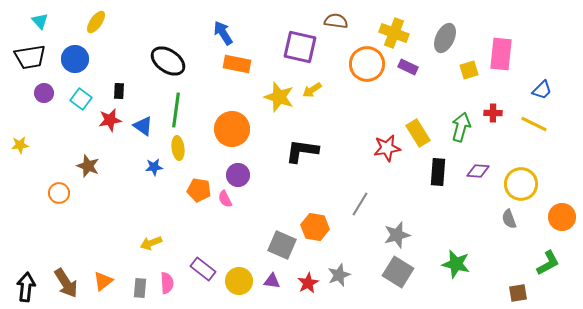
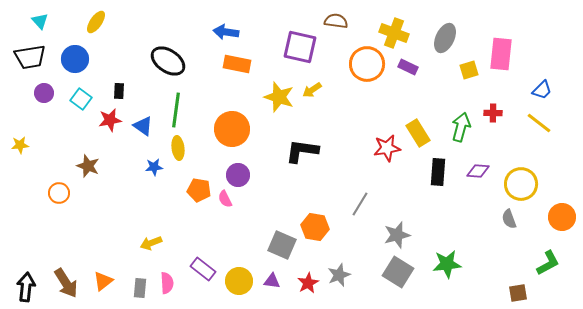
blue arrow at (223, 33): moved 3 px right, 1 px up; rotated 50 degrees counterclockwise
yellow line at (534, 124): moved 5 px right, 1 px up; rotated 12 degrees clockwise
green star at (456, 264): moved 9 px left; rotated 20 degrees counterclockwise
